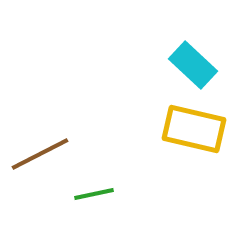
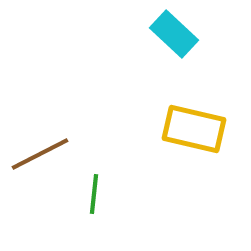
cyan rectangle: moved 19 px left, 31 px up
green line: rotated 72 degrees counterclockwise
